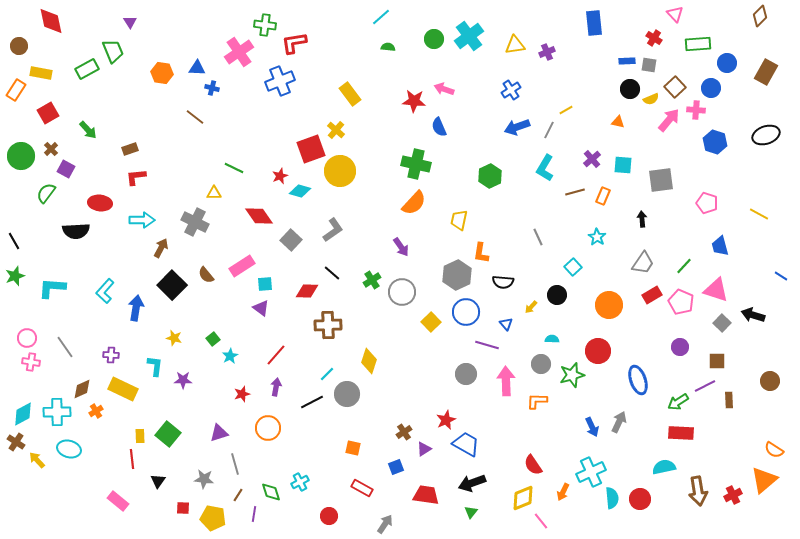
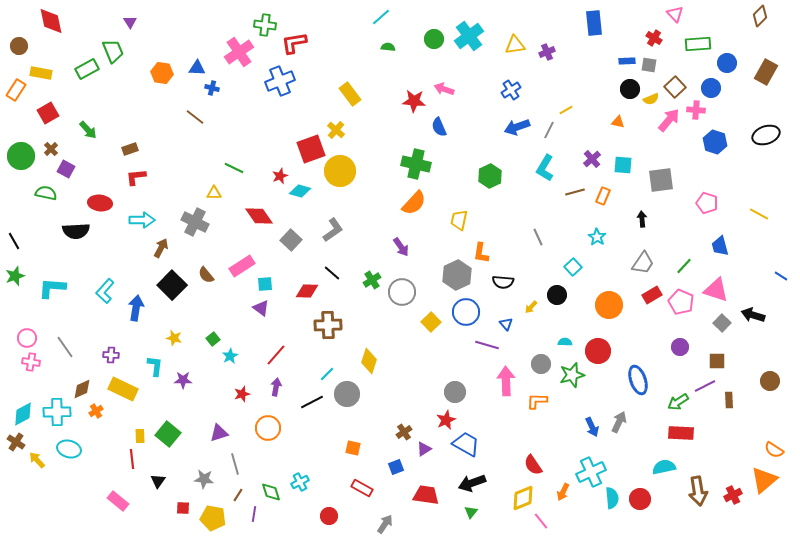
green semicircle at (46, 193): rotated 65 degrees clockwise
cyan semicircle at (552, 339): moved 13 px right, 3 px down
gray circle at (466, 374): moved 11 px left, 18 px down
